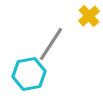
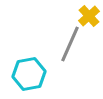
gray line: moved 19 px right; rotated 9 degrees counterclockwise
